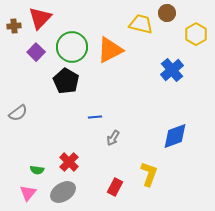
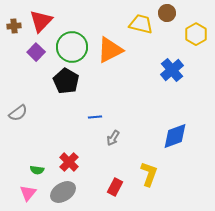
red triangle: moved 1 px right, 3 px down
